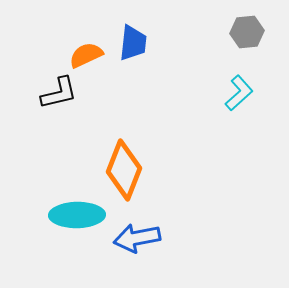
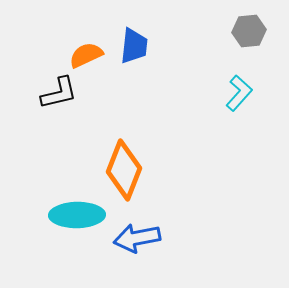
gray hexagon: moved 2 px right, 1 px up
blue trapezoid: moved 1 px right, 3 px down
cyan L-shape: rotated 6 degrees counterclockwise
